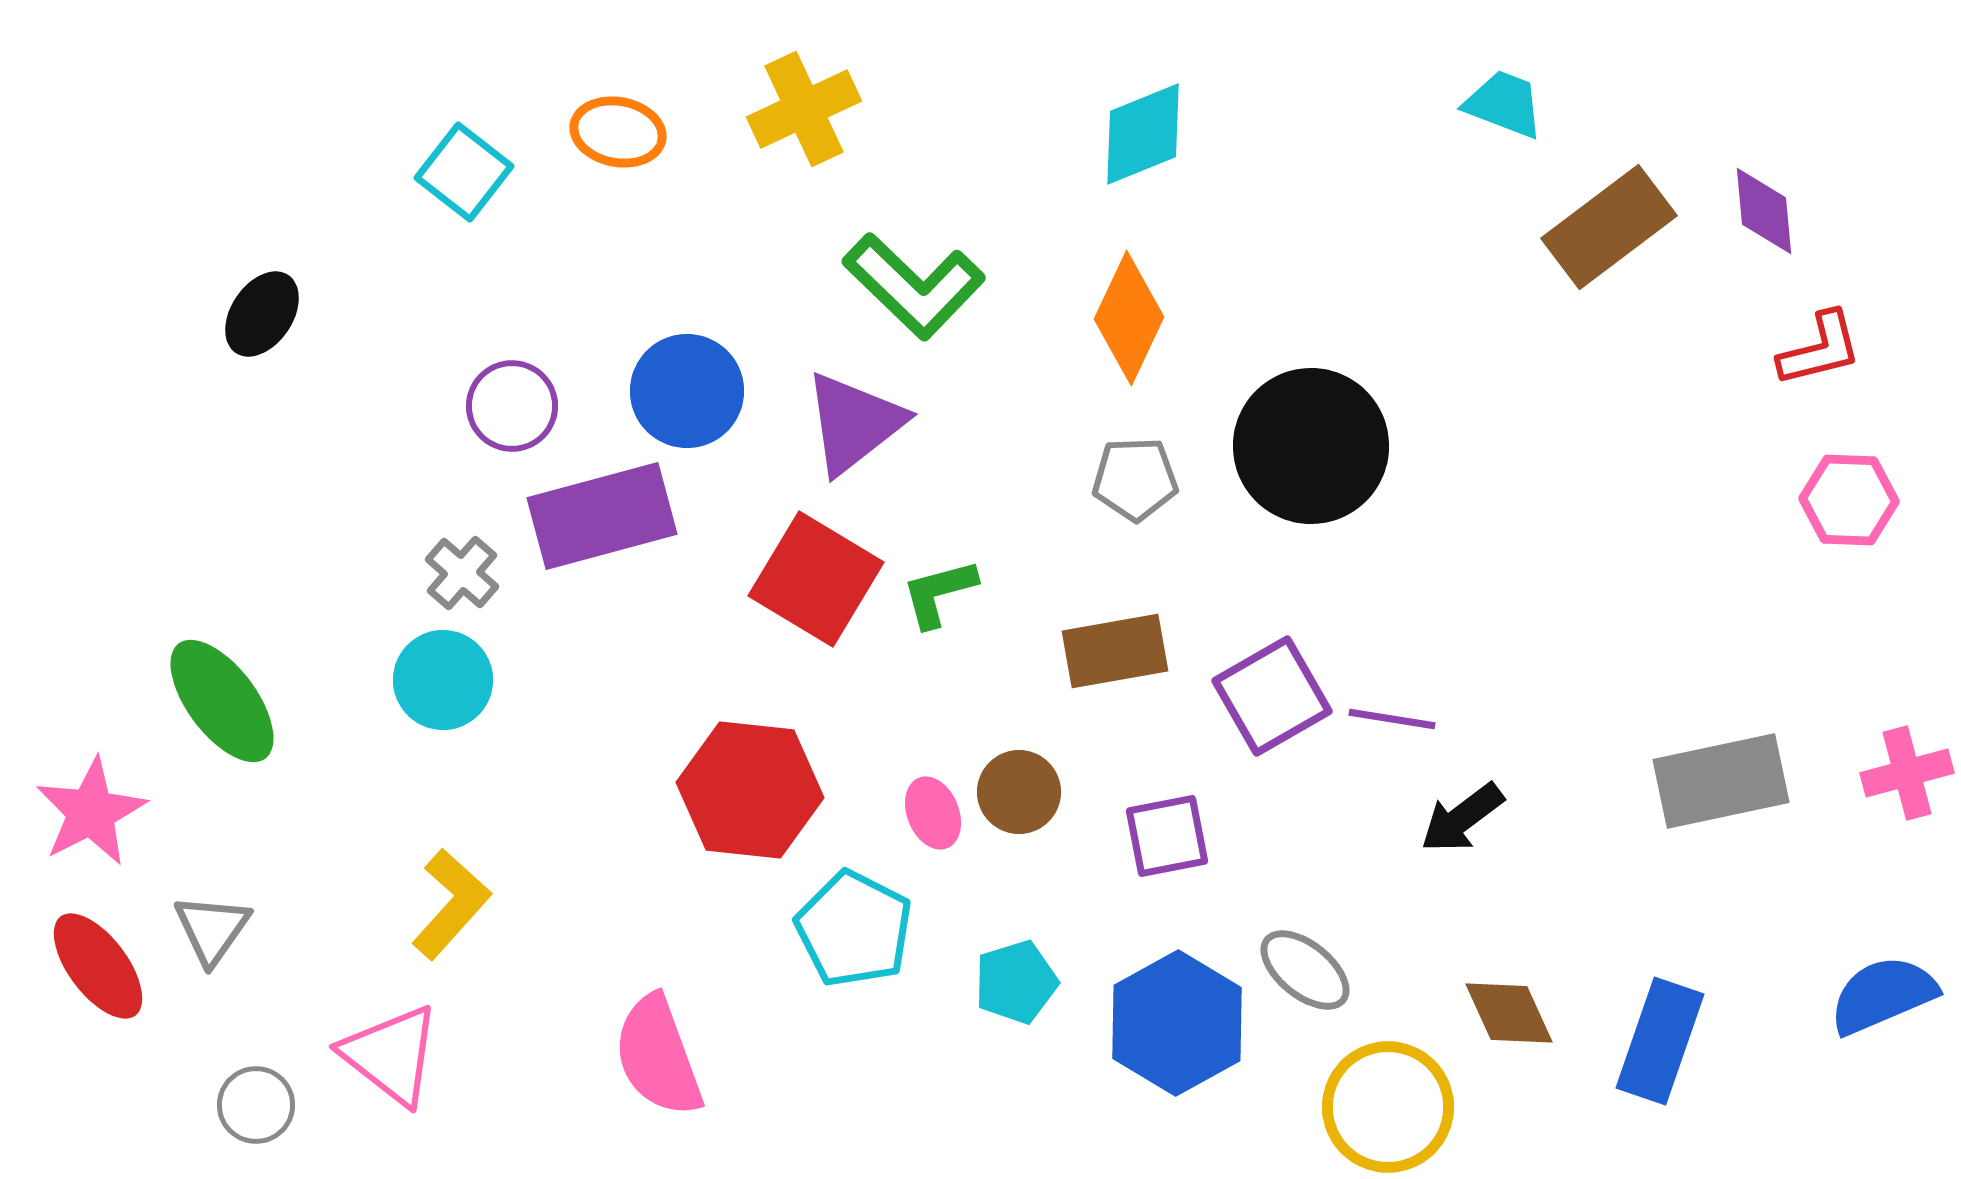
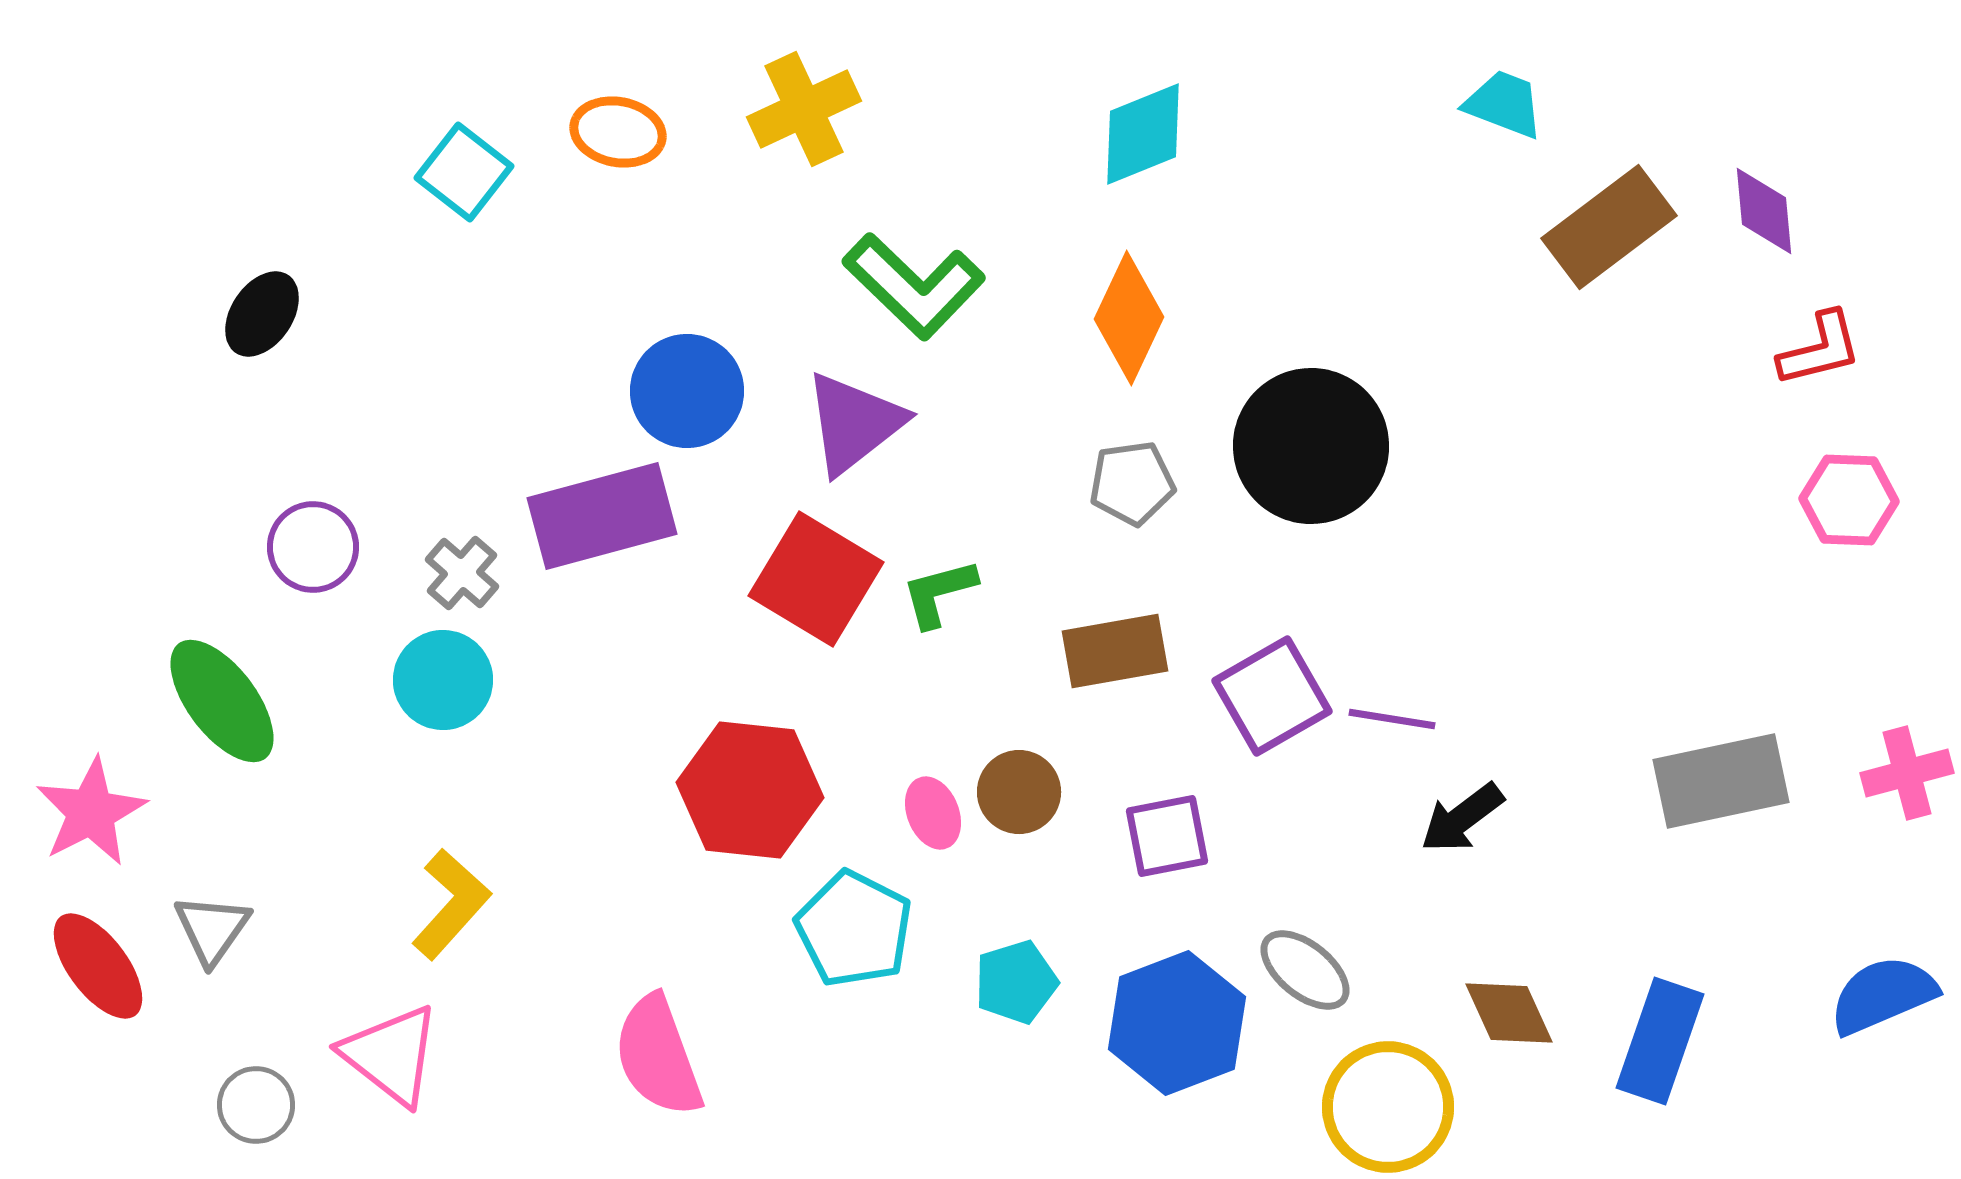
purple circle at (512, 406): moved 199 px left, 141 px down
gray pentagon at (1135, 479): moved 3 px left, 4 px down; rotated 6 degrees counterclockwise
blue hexagon at (1177, 1023): rotated 8 degrees clockwise
